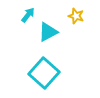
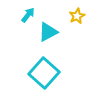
yellow star: moved 1 px right; rotated 28 degrees clockwise
